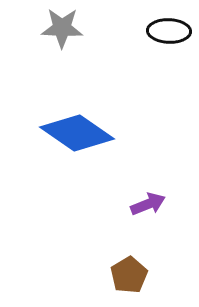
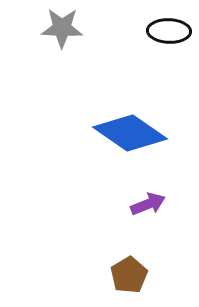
blue diamond: moved 53 px right
